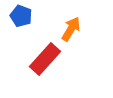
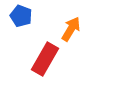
red rectangle: rotated 12 degrees counterclockwise
